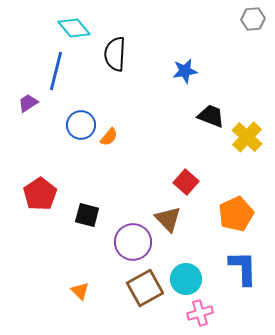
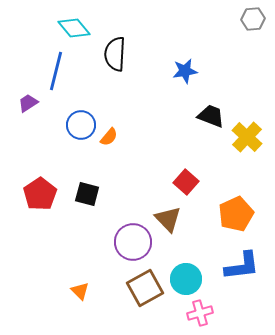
black square: moved 21 px up
blue L-shape: moved 1 px left, 2 px up; rotated 84 degrees clockwise
